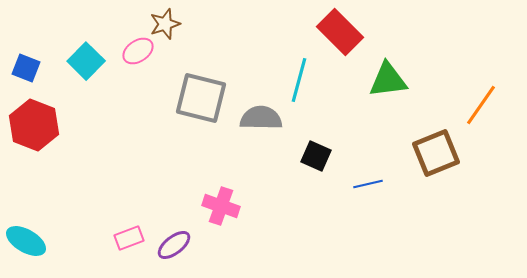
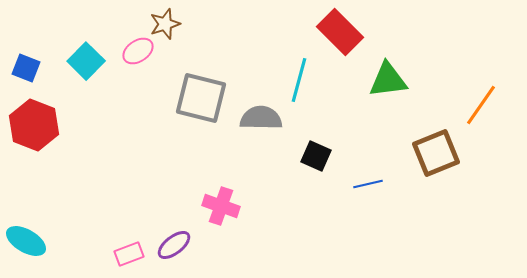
pink rectangle: moved 16 px down
